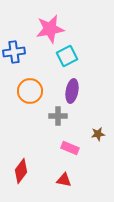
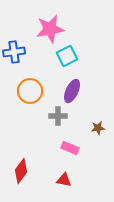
purple ellipse: rotated 15 degrees clockwise
brown star: moved 6 px up
